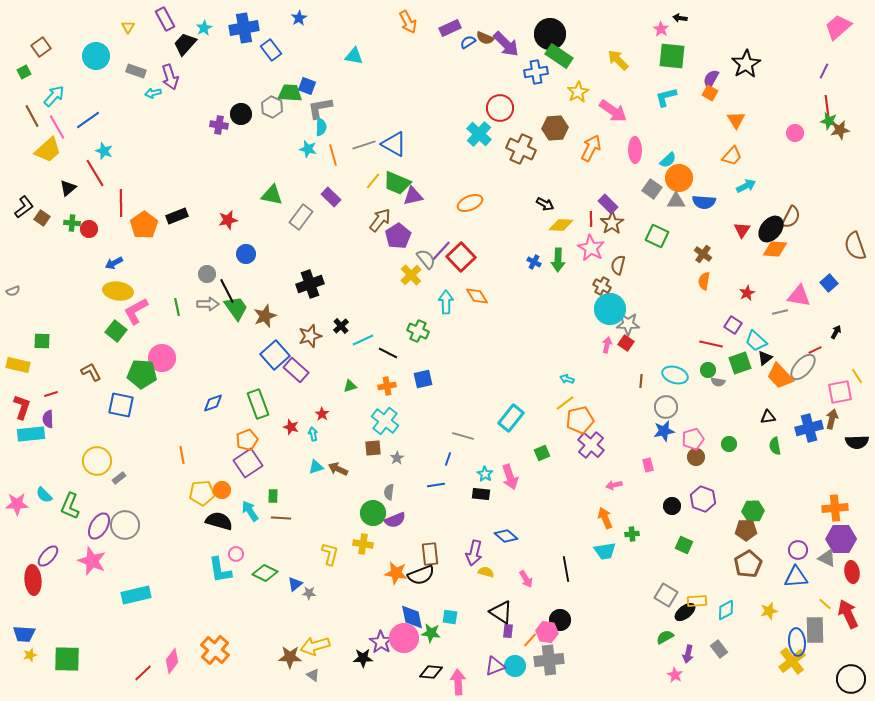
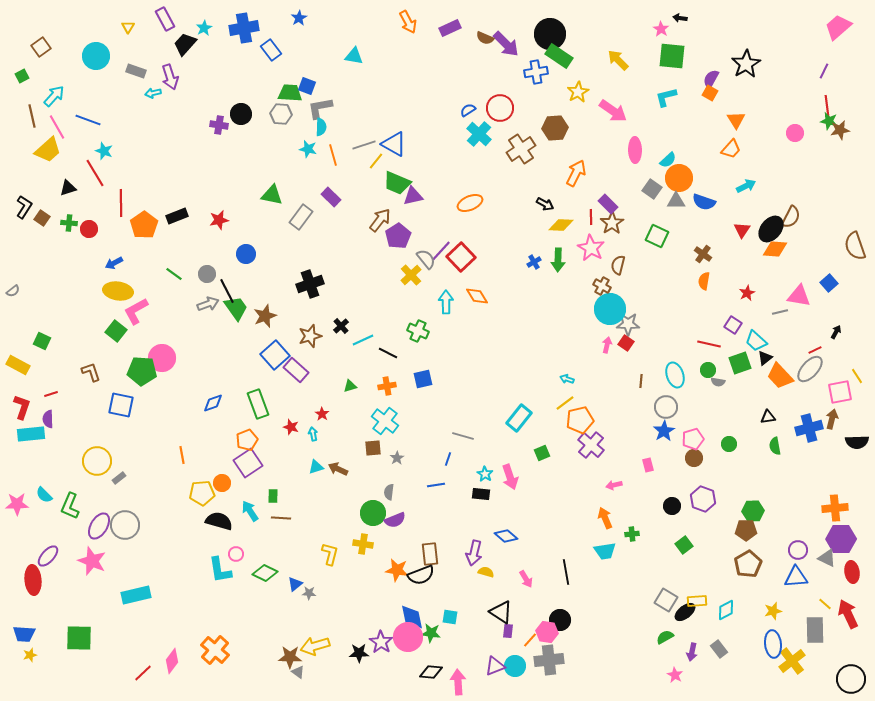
blue semicircle at (468, 42): moved 68 px down
green square at (24, 72): moved 2 px left, 4 px down
gray hexagon at (272, 107): moved 9 px right, 7 px down; rotated 20 degrees counterclockwise
brown line at (32, 116): rotated 15 degrees clockwise
blue line at (88, 120): rotated 55 degrees clockwise
orange arrow at (591, 148): moved 15 px left, 25 px down
brown cross at (521, 149): rotated 32 degrees clockwise
orange trapezoid at (732, 156): moved 1 px left, 7 px up
yellow line at (373, 181): moved 3 px right, 20 px up
black triangle at (68, 188): rotated 24 degrees clockwise
blue semicircle at (704, 202): rotated 15 degrees clockwise
black L-shape at (24, 207): rotated 20 degrees counterclockwise
red line at (591, 219): moved 2 px up
red star at (228, 220): moved 9 px left
green cross at (72, 223): moved 3 px left
blue cross at (534, 262): rotated 32 degrees clockwise
gray semicircle at (13, 291): rotated 16 degrees counterclockwise
gray arrow at (208, 304): rotated 20 degrees counterclockwise
green line at (177, 307): moved 3 px left, 33 px up; rotated 42 degrees counterclockwise
green square at (42, 341): rotated 24 degrees clockwise
red line at (711, 344): moved 2 px left
yellow rectangle at (18, 365): rotated 15 degrees clockwise
gray ellipse at (803, 367): moved 7 px right, 2 px down
brown L-shape at (91, 372): rotated 10 degrees clockwise
green pentagon at (142, 374): moved 3 px up
cyan ellipse at (675, 375): rotated 55 degrees clockwise
cyan rectangle at (511, 418): moved 8 px right
blue star at (664, 431): rotated 20 degrees counterclockwise
brown circle at (696, 457): moved 2 px left, 1 px down
orange circle at (222, 490): moved 7 px up
green square at (684, 545): rotated 30 degrees clockwise
black line at (566, 569): moved 3 px down
orange star at (396, 573): moved 1 px right, 3 px up
gray square at (666, 595): moved 5 px down
yellow star at (769, 611): moved 4 px right
pink circle at (404, 638): moved 4 px right, 1 px up
blue ellipse at (797, 642): moved 24 px left, 2 px down
purple arrow at (688, 654): moved 4 px right, 2 px up
black star at (363, 658): moved 4 px left, 5 px up
green square at (67, 659): moved 12 px right, 21 px up
gray triangle at (313, 675): moved 15 px left, 3 px up
